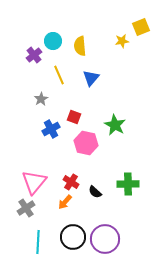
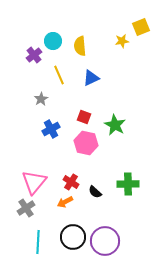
blue triangle: rotated 24 degrees clockwise
red square: moved 10 px right
orange arrow: rotated 21 degrees clockwise
purple circle: moved 2 px down
